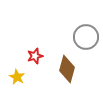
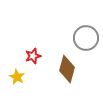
gray circle: moved 1 px down
red star: moved 2 px left
